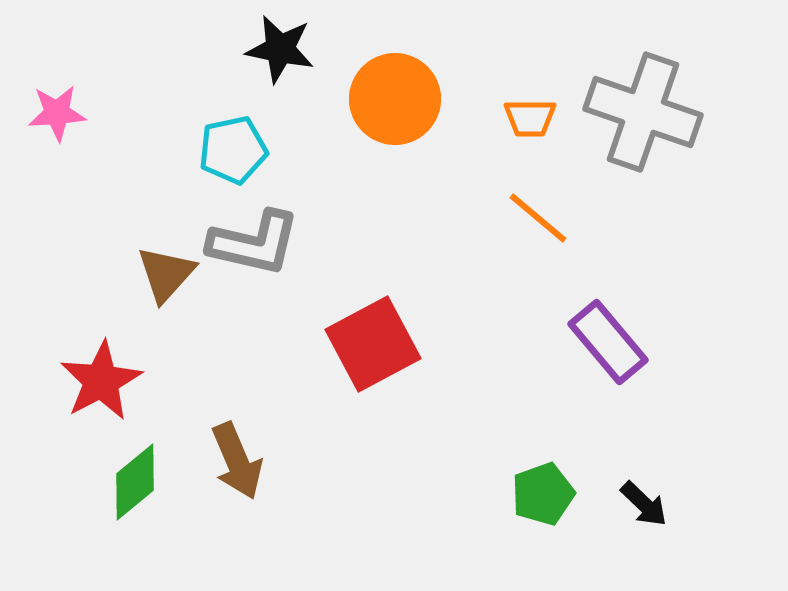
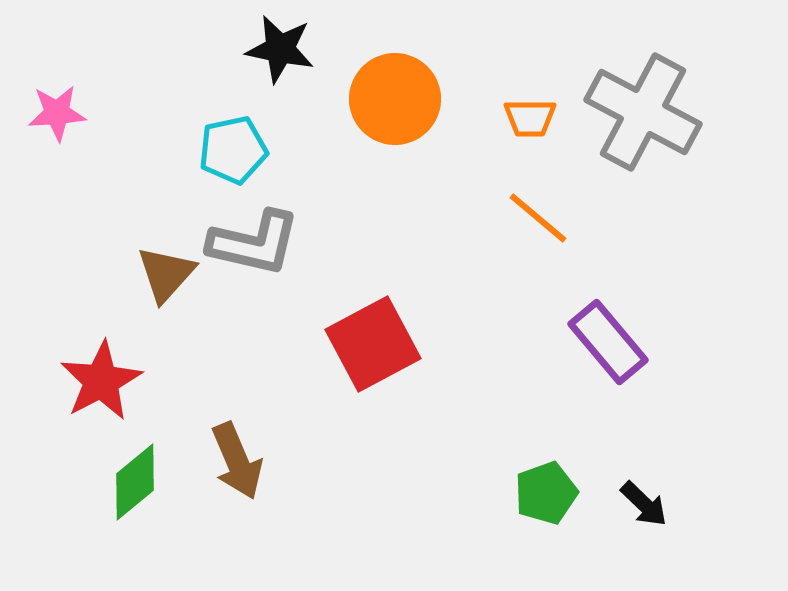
gray cross: rotated 9 degrees clockwise
green pentagon: moved 3 px right, 1 px up
